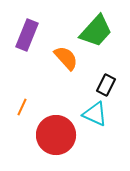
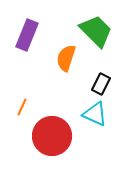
green trapezoid: rotated 87 degrees counterclockwise
orange semicircle: rotated 120 degrees counterclockwise
black rectangle: moved 5 px left, 1 px up
red circle: moved 4 px left, 1 px down
